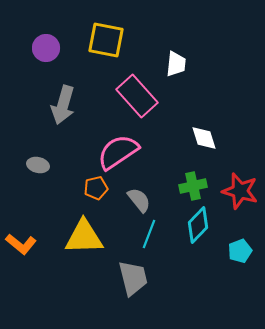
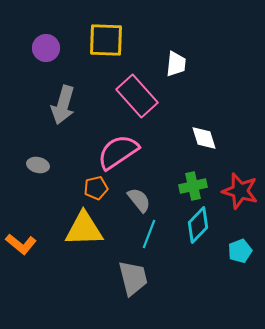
yellow square: rotated 9 degrees counterclockwise
yellow triangle: moved 8 px up
